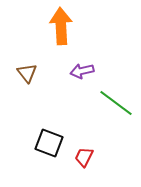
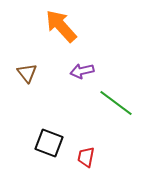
orange arrow: rotated 39 degrees counterclockwise
red trapezoid: moved 2 px right; rotated 15 degrees counterclockwise
